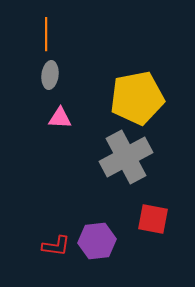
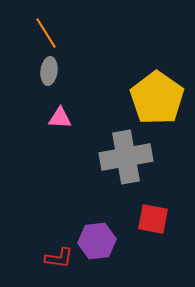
orange line: moved 1 px up; rotated 32 degrees counterclockwise
gray ellipse: moved 1 px left, 4 px up
yellow pentagon: moved 20 px right; rotated 26 degrees counterclockwise
gray cross: rotated 18 degrees clockwise
red L-shape: moved 3 px right, 12 px down
